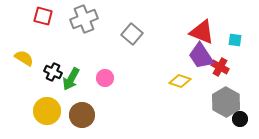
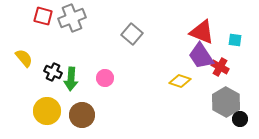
gray cross: moved 12 px left, 1 px up
yellow semicircle: rotated 18 degrees clockwise
green arrow: rotated 25 degrees counterclockwise
